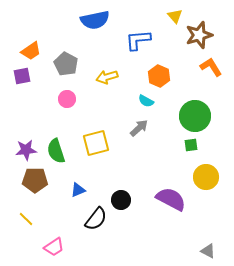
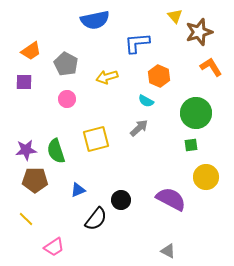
brown star: moved 3 px up
blue L-shape: moved 1 px left, 3 px down
purple square: moved 2 px right, 6 px down; rotated 12 degrees clockwise
green circle: moved 1 px right, 3 px up
yellow square: moved 4 px up
gray triangle: moved 40 px left
